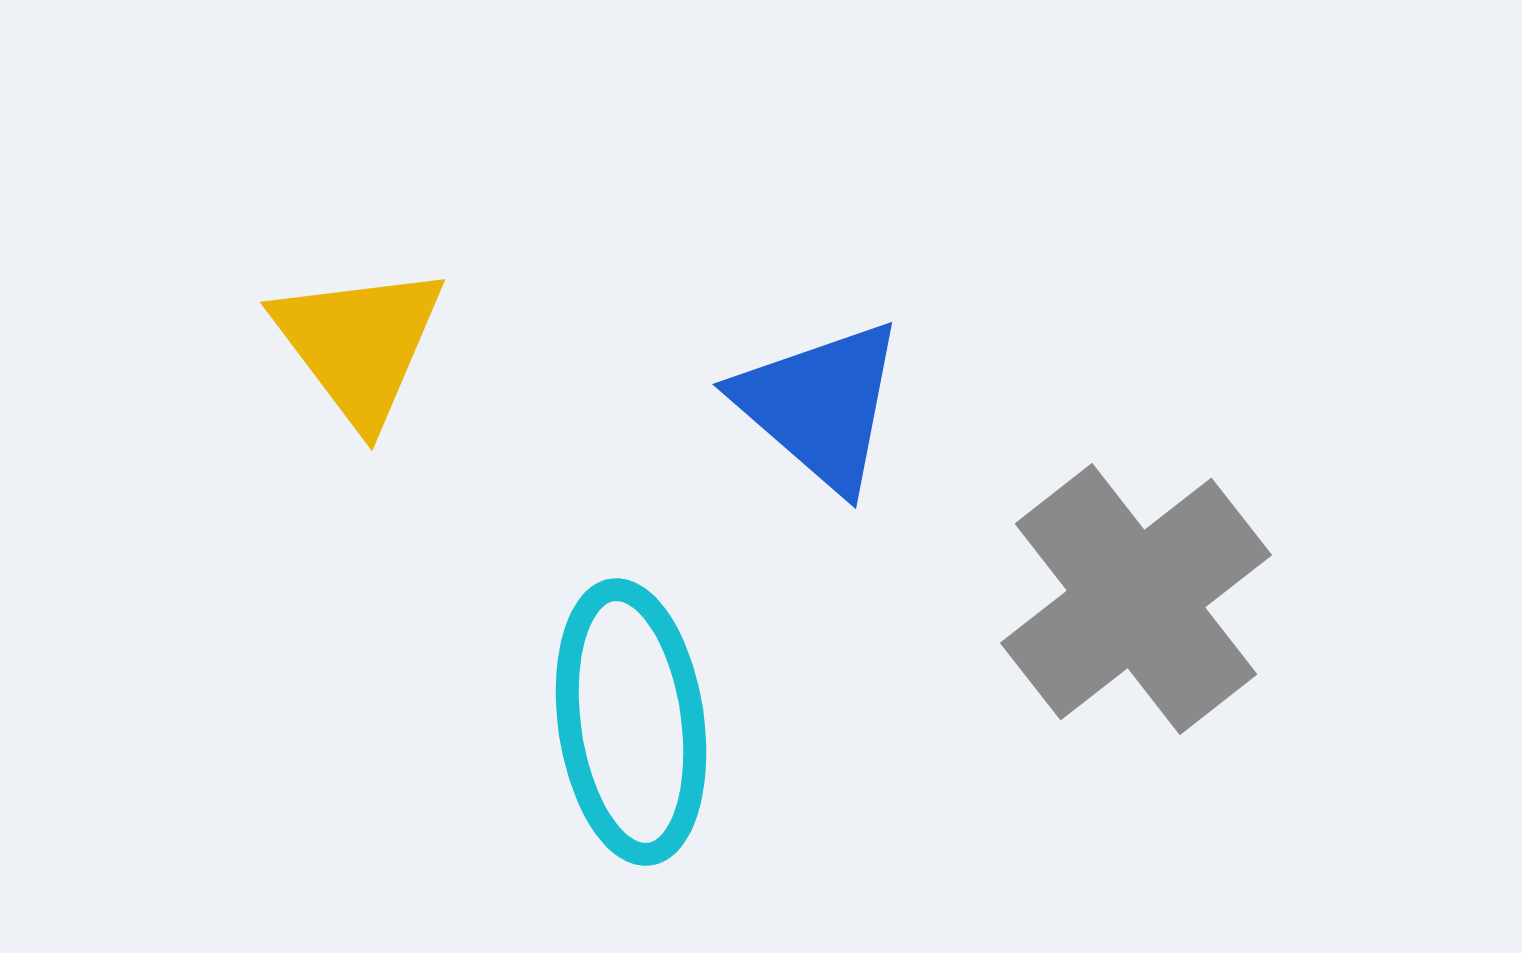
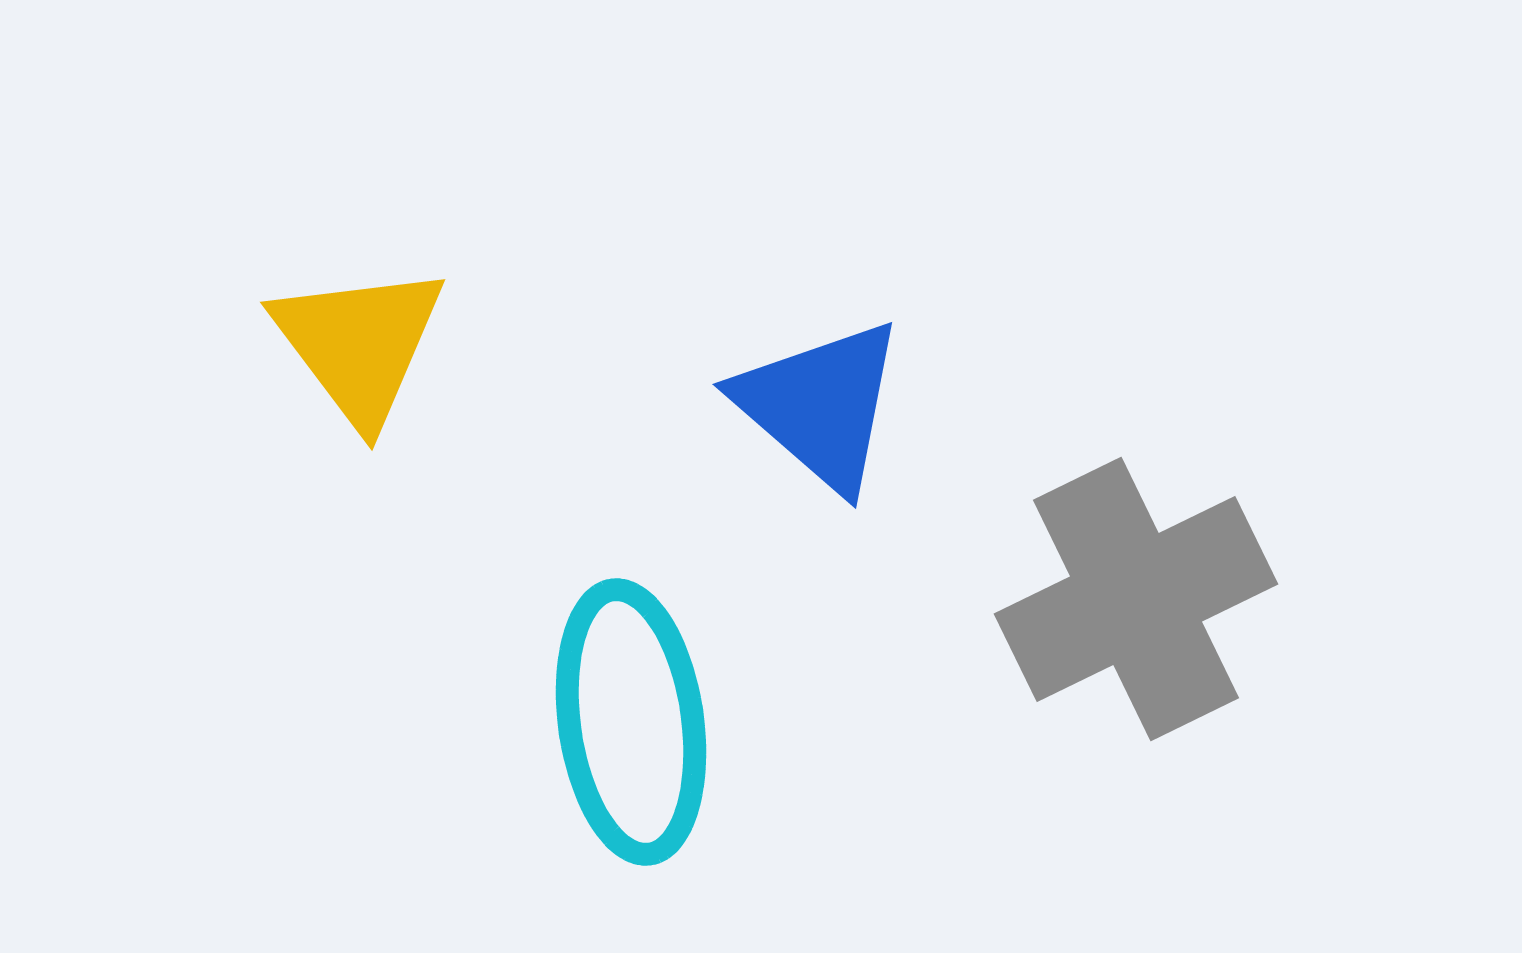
gray cross: rotated 12 degrees clockwise
